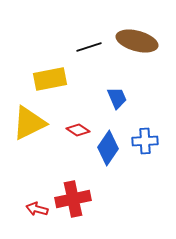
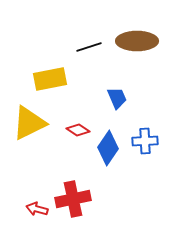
brown ellipse: rotated 15 degrees counterclockwise
